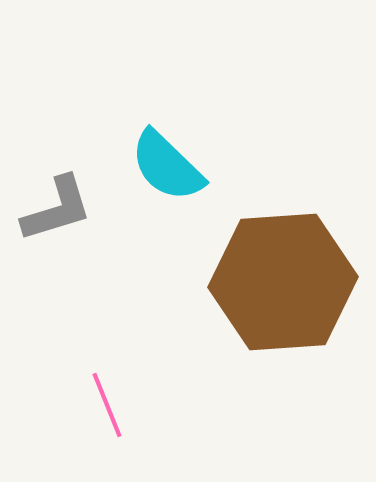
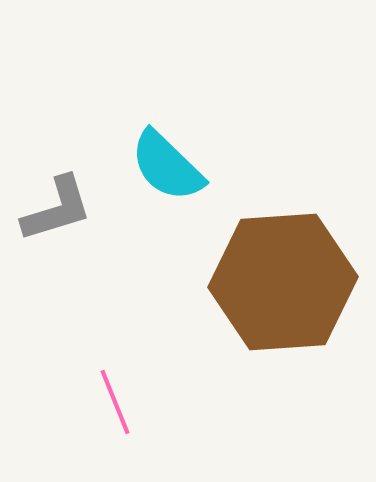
pink line: moved 8 px right, 3 px up
